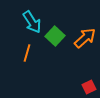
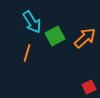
green square: rotated 18 degrees clockwise
